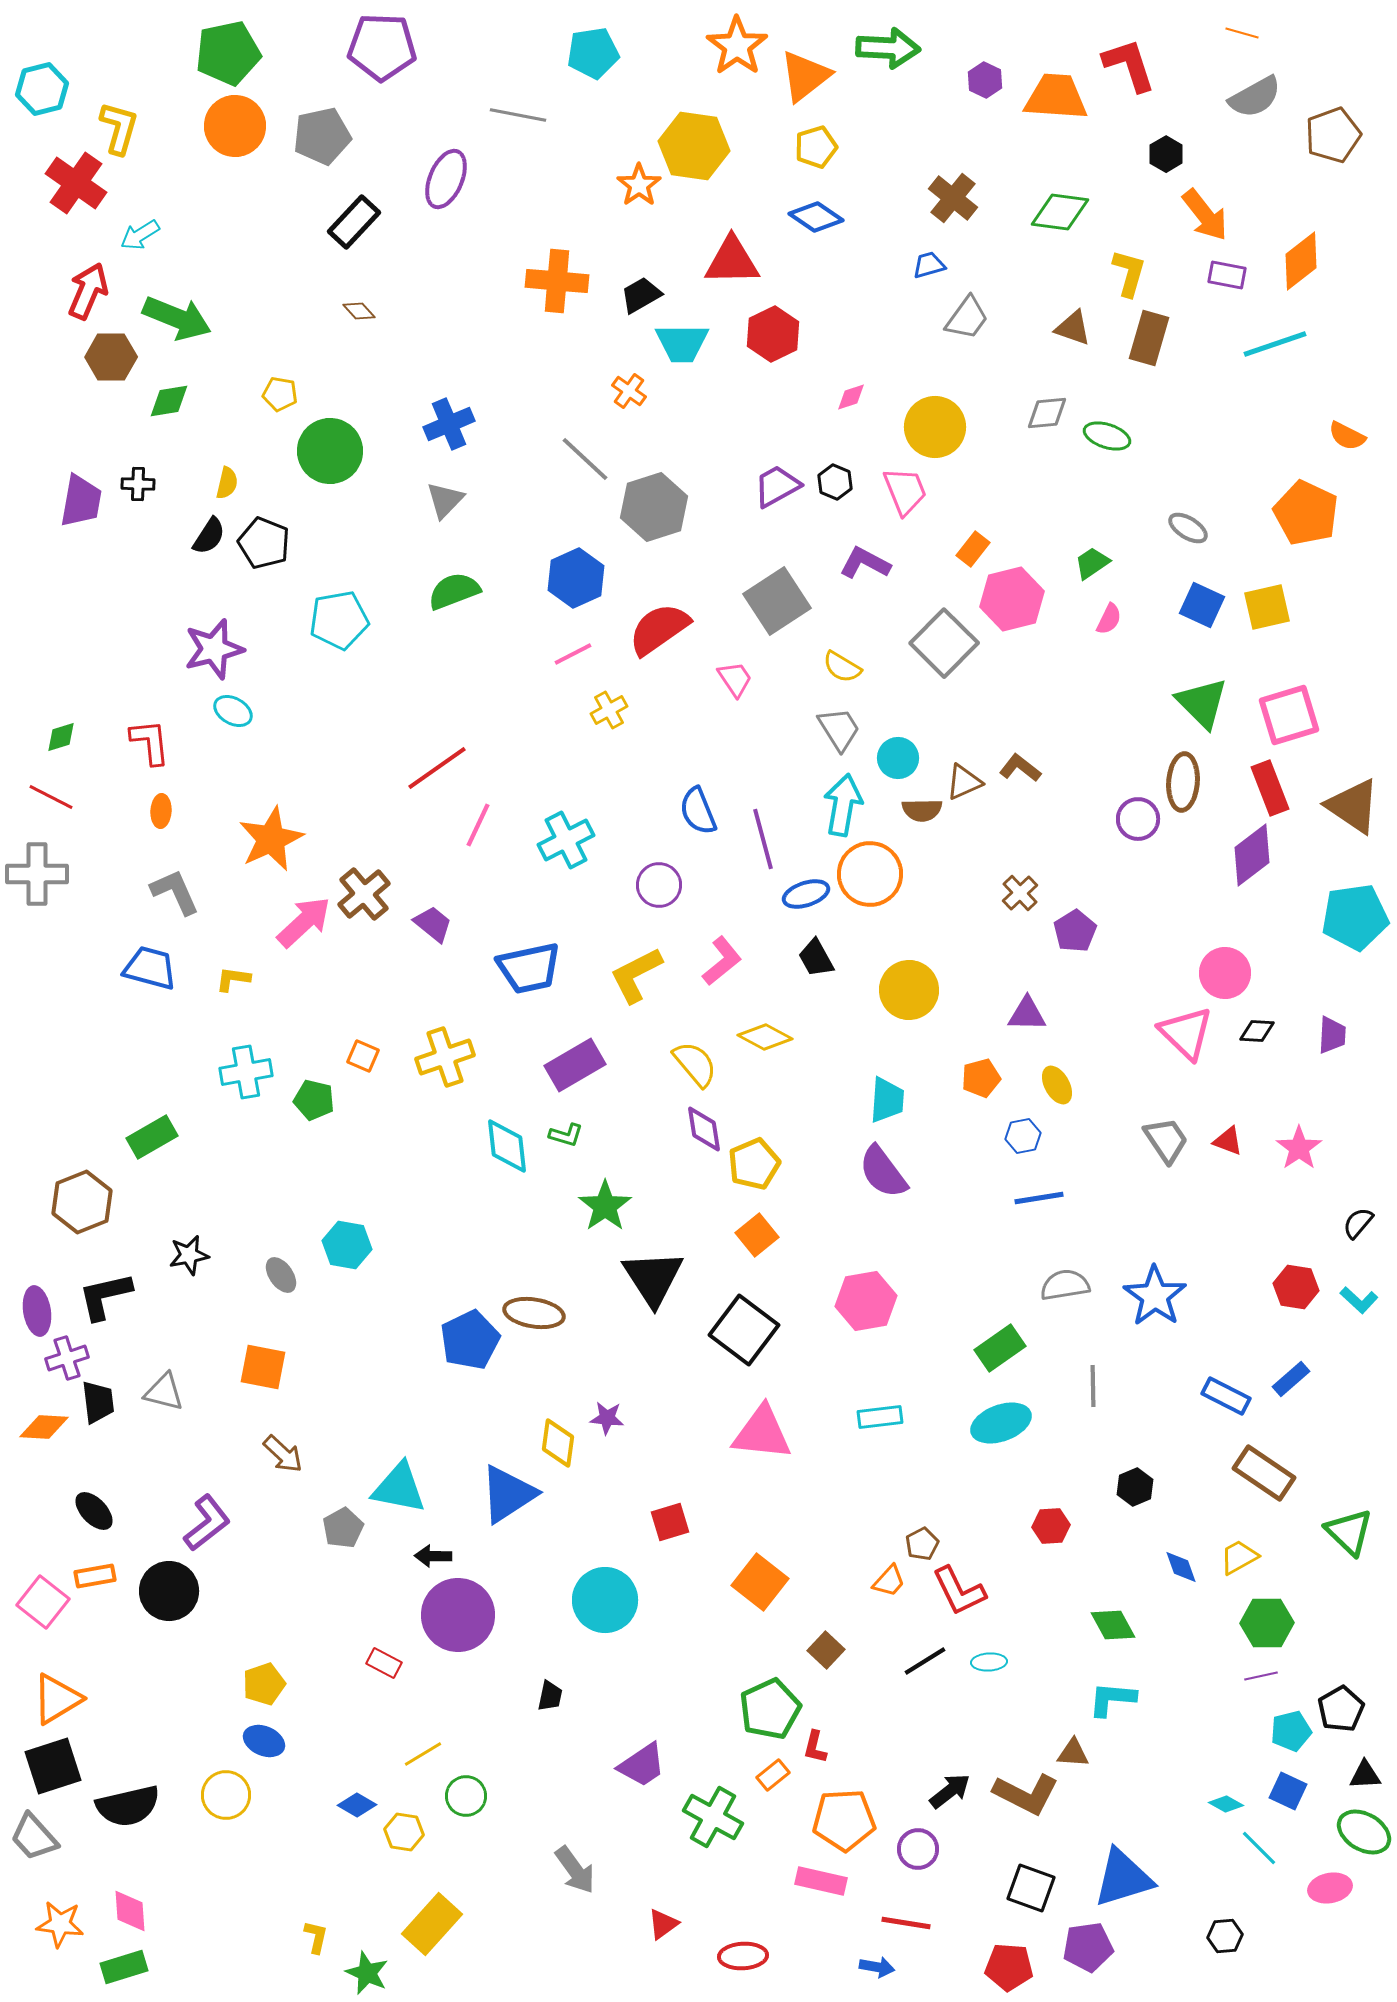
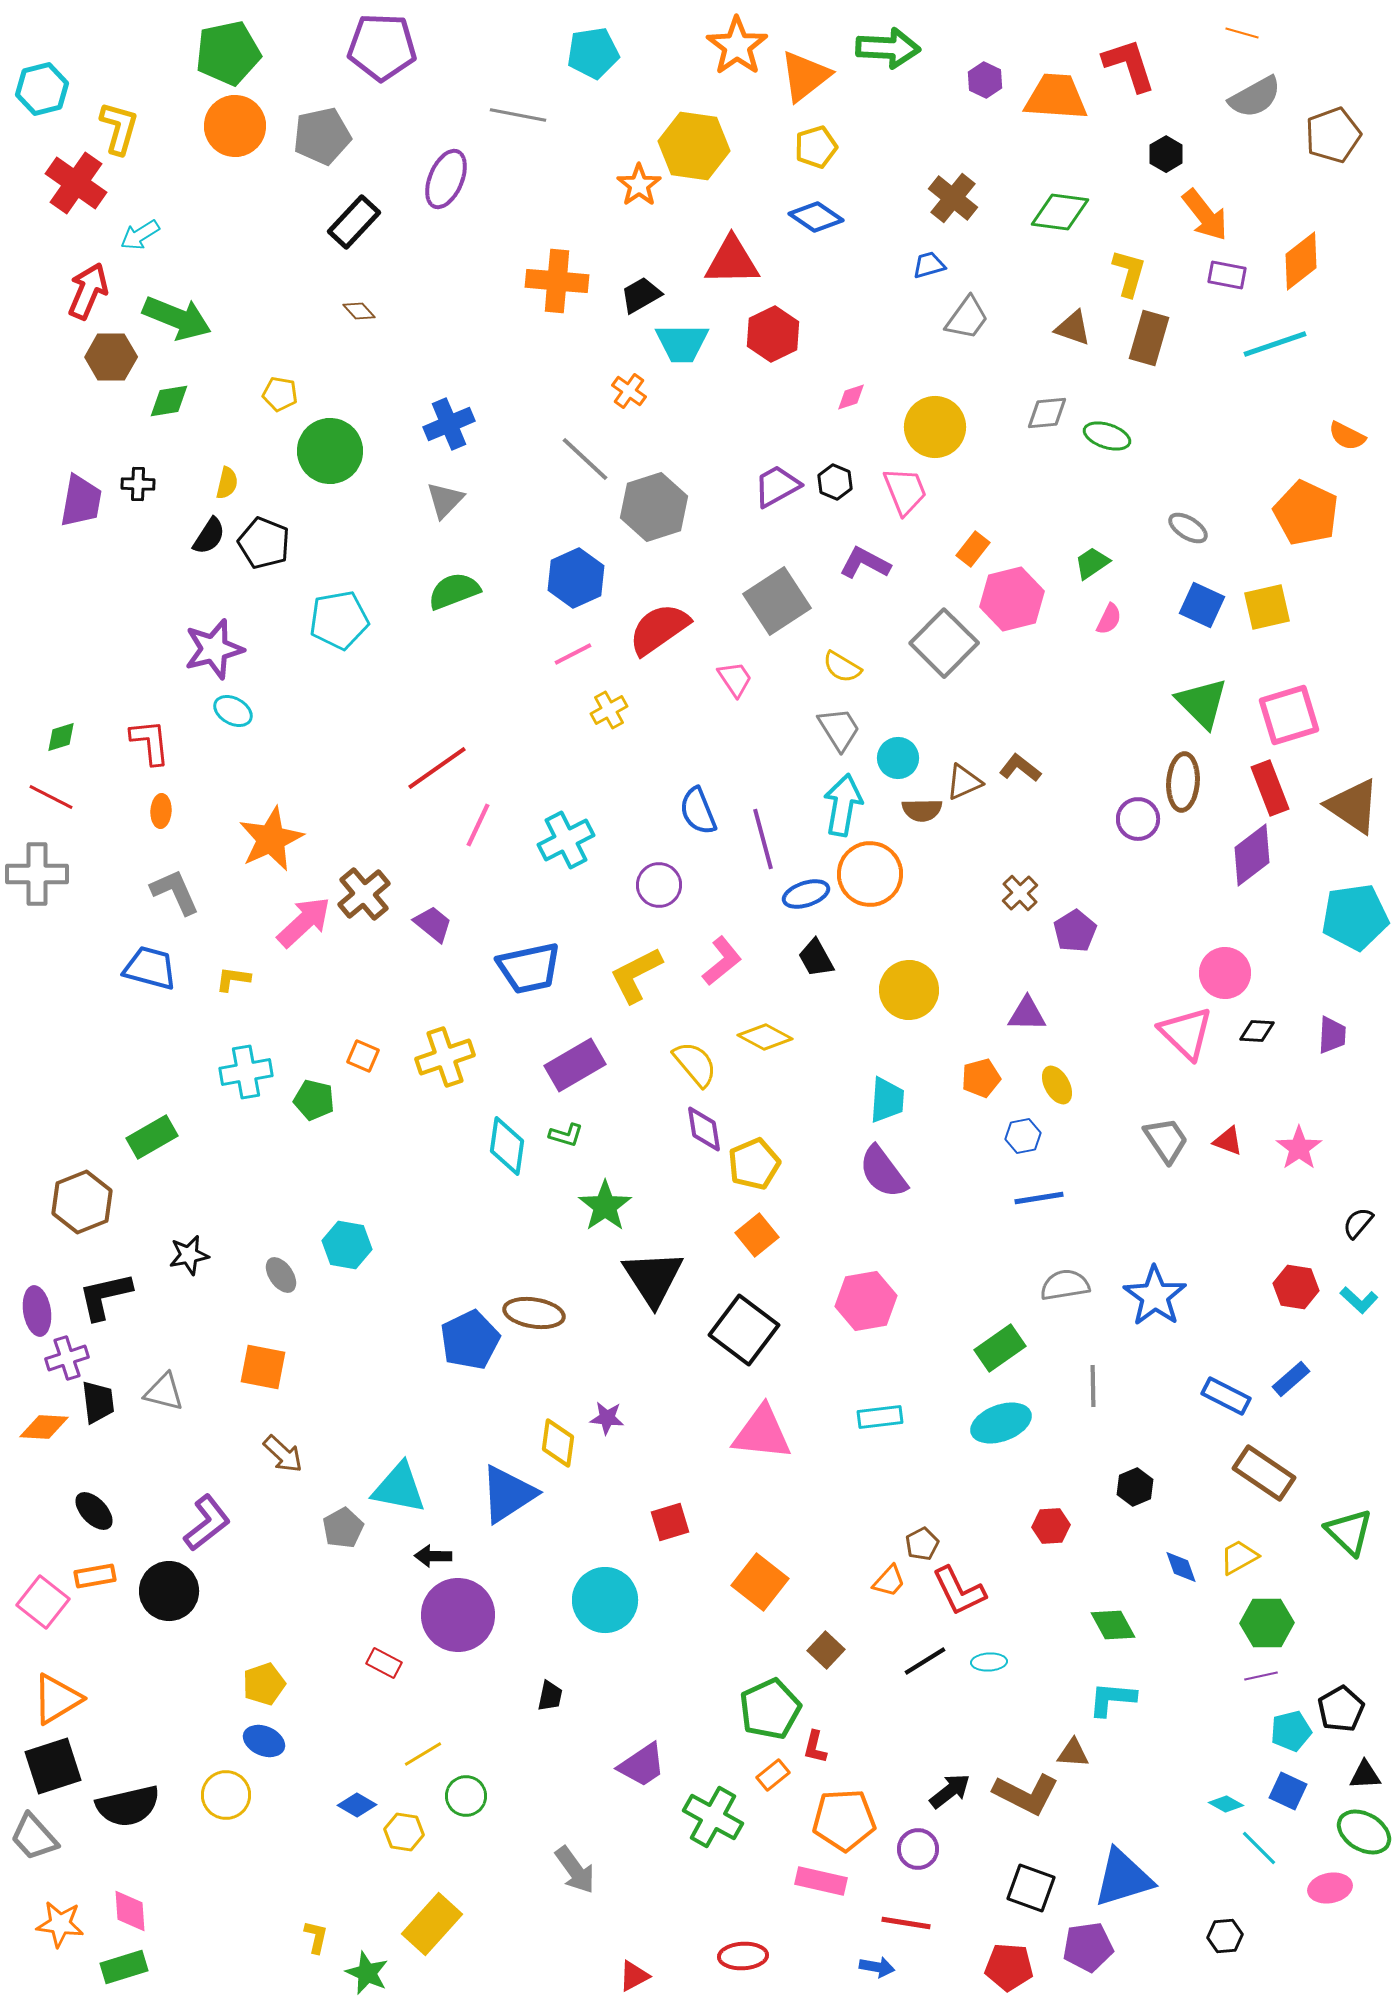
cyan diamond at (507, 1146): rotated 14 degrees clockwise
red triangle at (663, 1924): moved 29 px left, 52 px down; rotated 8 degrees clockwise
